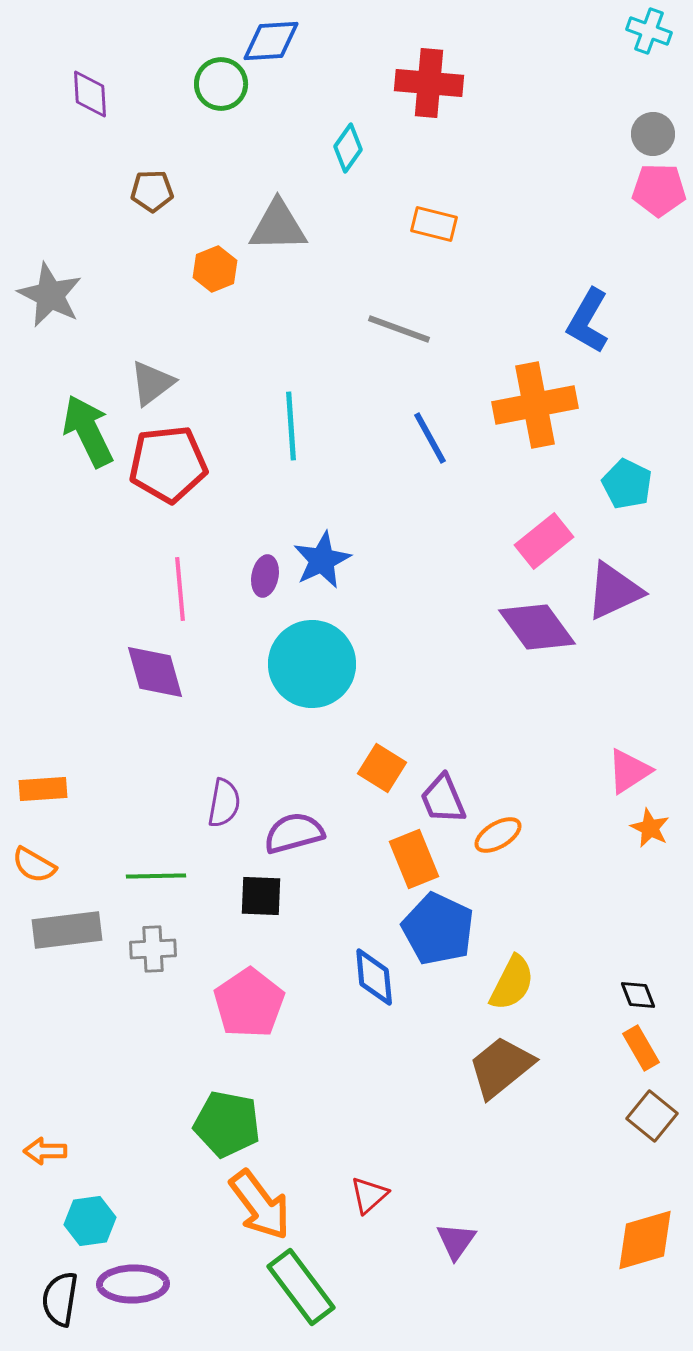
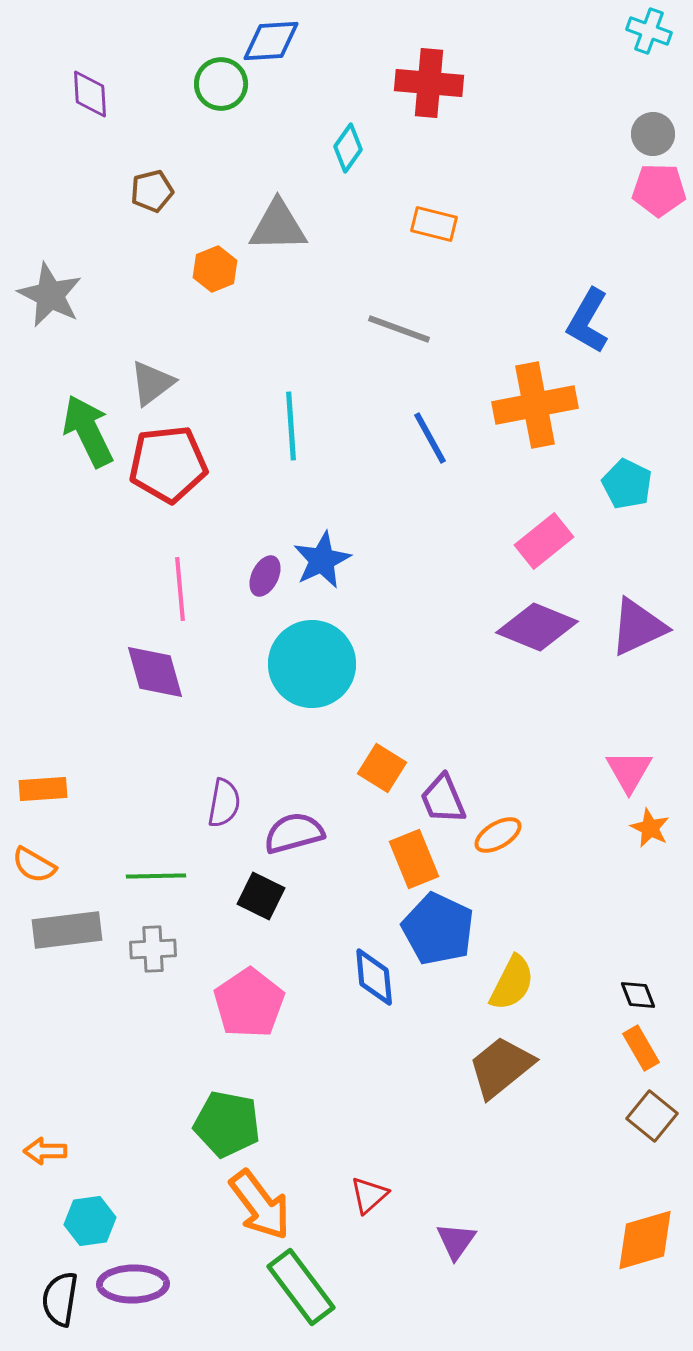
brown pentagon at (152, 191): rotated 12 degrees counterclockwise
purple ellipse at (265, 576): rotated 15 degrees clockwise
purple triangle at (614, 591): moved 24 px right, 36 px down
purple diamond at (537, 627): rotated 32 degrees counterclockwise
pink triangle at (629, 771): rotated 27 degrees counterclockwise
black square at (261, 896): rotated 24 degrees clockwise
